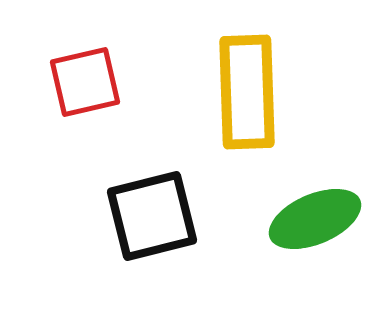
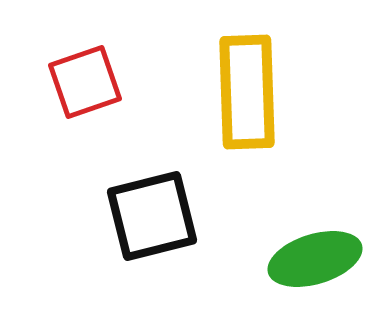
red square: rotated 6 degrees counterclockwise
green ellipse: moved 40 px down; rotated 6 degrees clockwise
